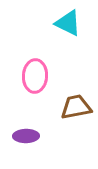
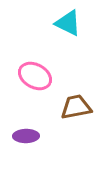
pink ellipse: rotated 64 degrees counterclockwise
